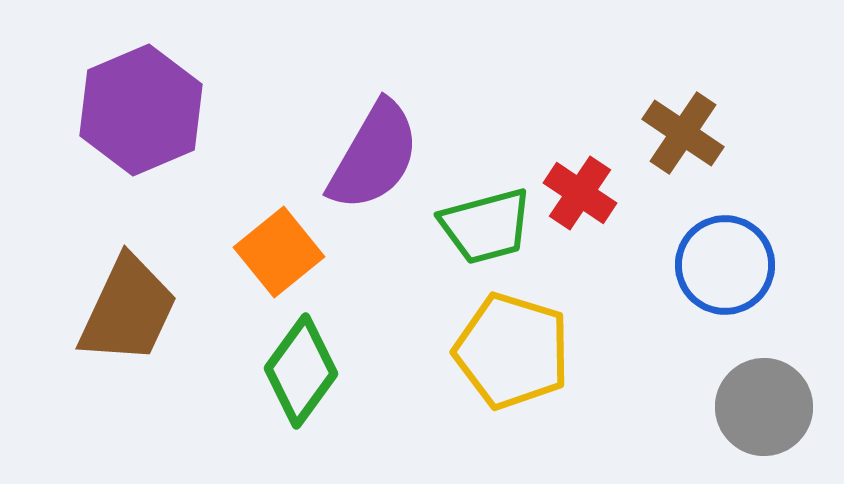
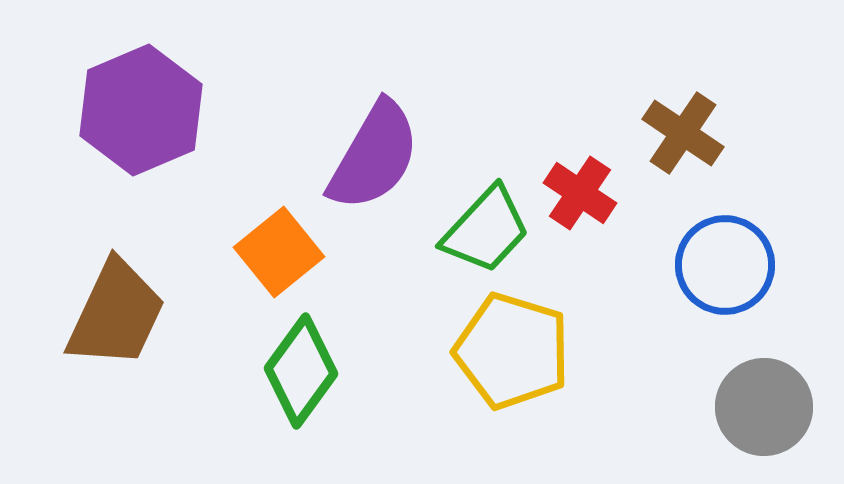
green trapezoid: moved 4 px down; rotated 32 degrees counterclockwise
brown trapezoid: moved 12 px left, 4 px down
